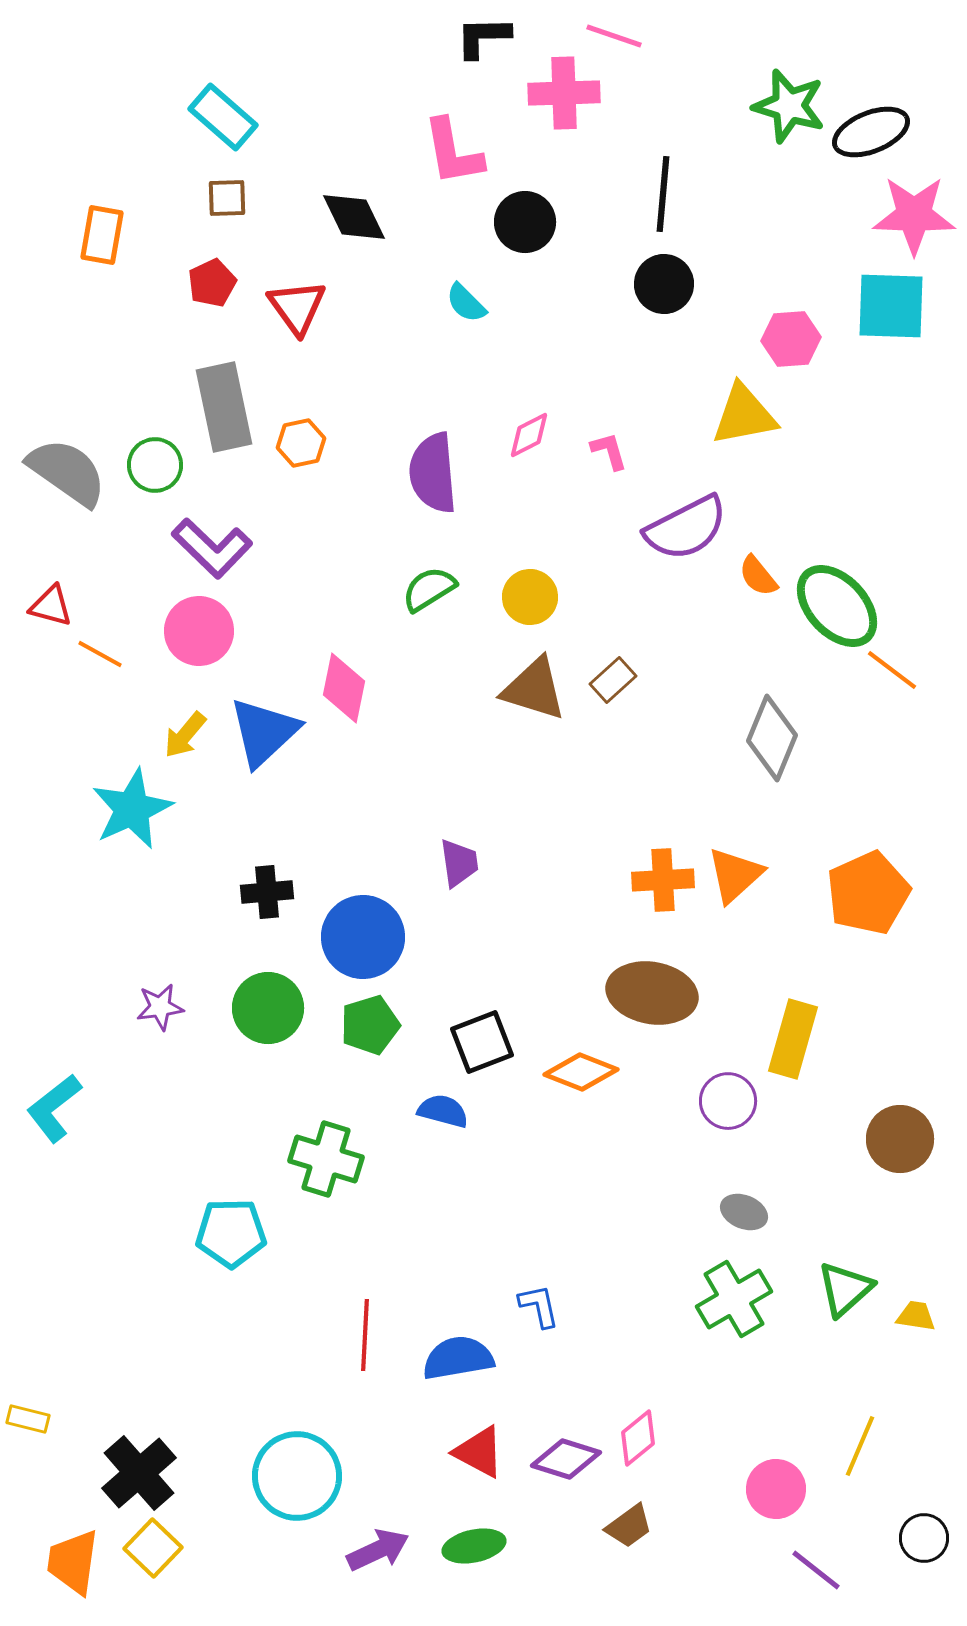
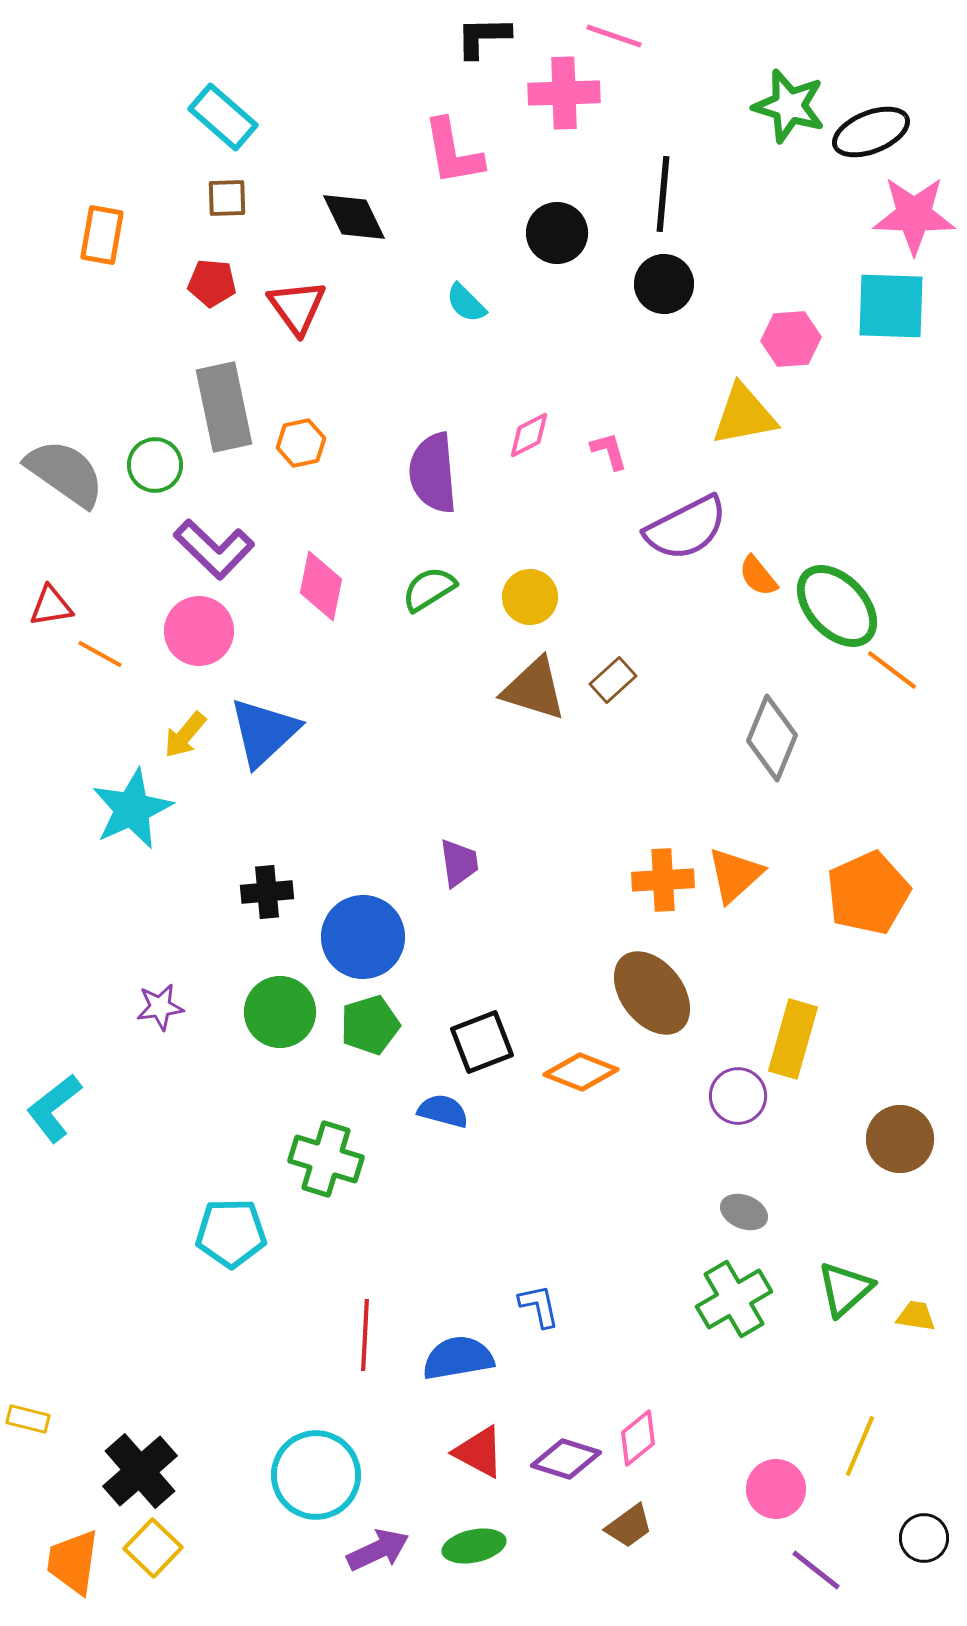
black circle at (525, 222): moved 32 px right, 11 px down
red pentagon at (212, 283): rotated 30 degrees clockwise
gray semicircle at (67, 472): moved 2 px left, 1 px down
purple L-shape at (212, 548): moved 2 px right, 1 px down
red triangle at (51, 606): rotated 24 degrees counterclockwise
pink diamond at (344, 688): moved 23 px left, 102 px up
brown ellipse at (652, 993): rotated 42 degrees clockwise
green circle at (268, 1008): moved 12 px right, 4 px down
purple circle at (728, 1101): moved 10 px right, 5 px up
black cross at (139, 1473): moved 1 px right, 2 px up
cyan circle at (297, 1476): moved 19 px right, 1 px up
